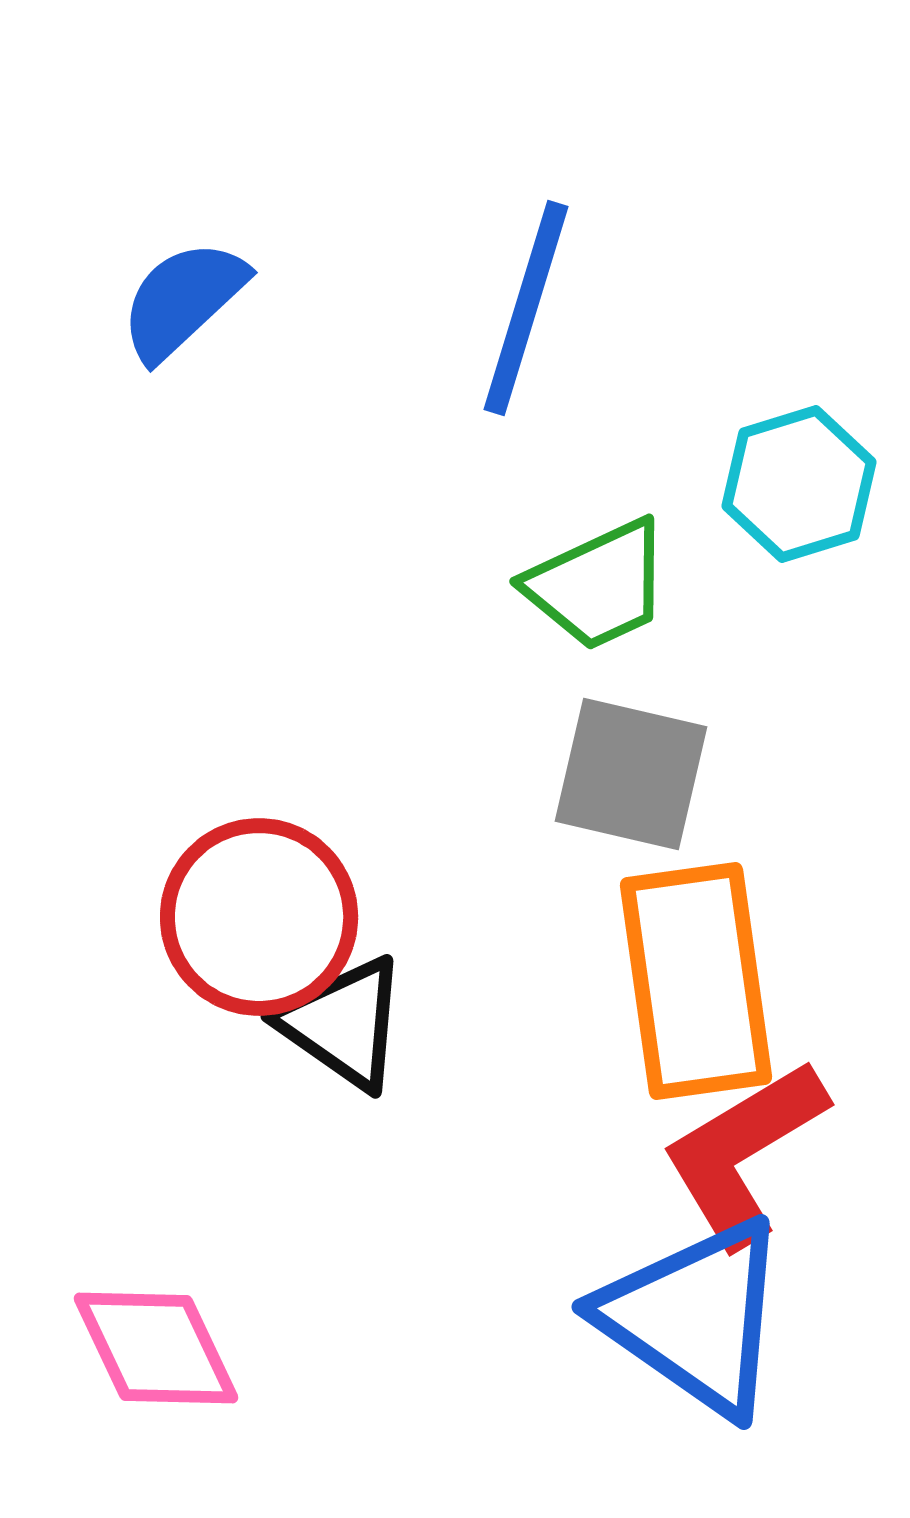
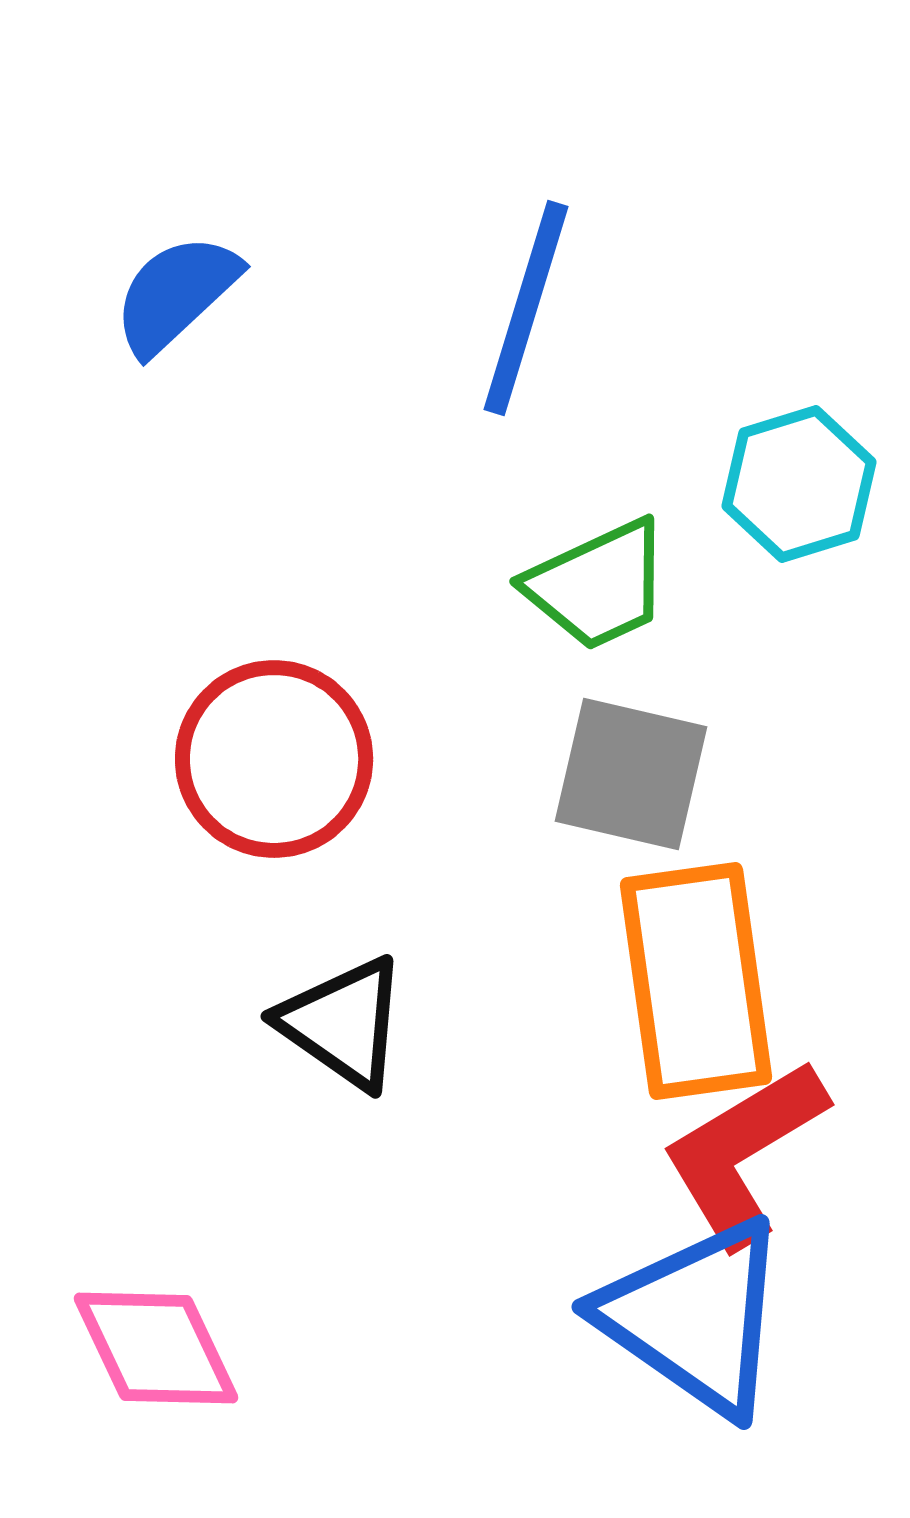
blue semicircle: moved 7 px left, 6 px up
red circle: moved 15 px right, 158 px up
